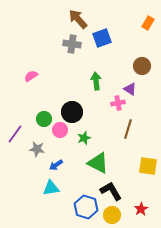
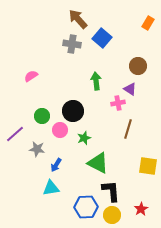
blue square: rotated 30 degrees counterclockwise
brown circle: moved 4 px left
black circle: moved 1 px right, 1 px up
green circle: moved 2 px left, 3 px up
purple line: rotated 12 degrees clockwise
blue arrow: rotated 24 degrees counterclockwise
black L-shape: rotated 25 degrees clockwise
blue hexagon: rotated 20 degrees counterclockwise
